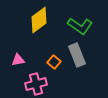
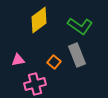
pink cross: moved 1 px left
